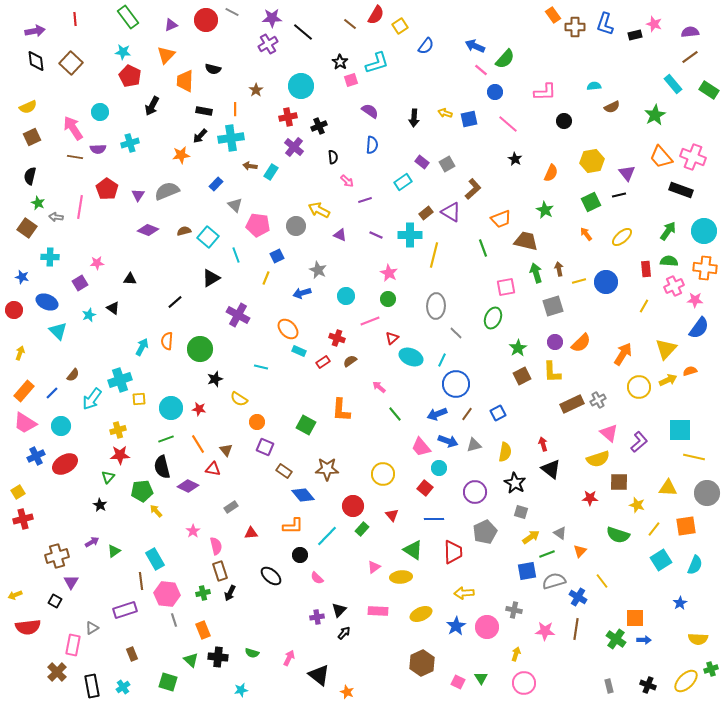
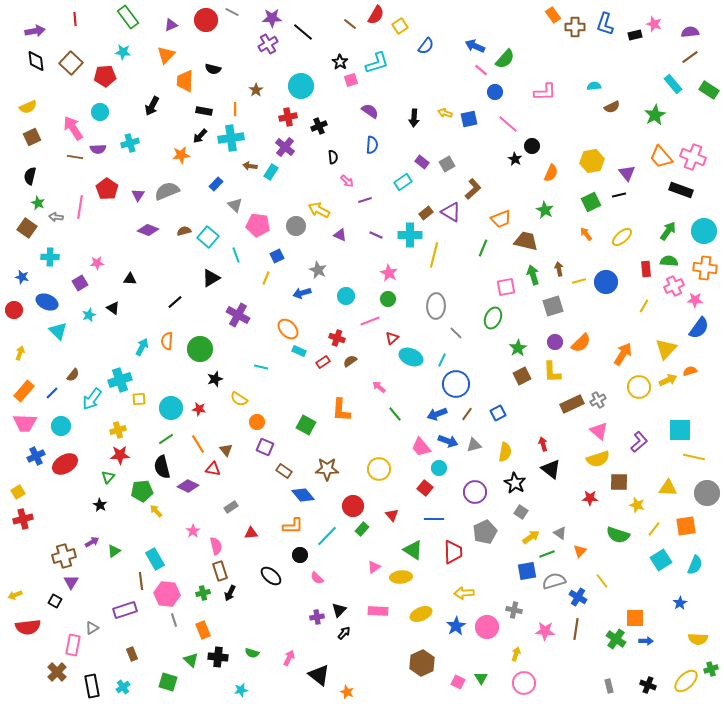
red pentagon at (130, 76): moved 25 px left; rotated 30 degrees counterclockwise
black circle at (564, 121): moved 32 px left, 25 px down
purple cross at (294, 147): moved 9 px left
green line at (483, 248): rotated 42 degrees clockwise
green arrow at (536, 273): moved 3 px left, 2 px down
pink trapezoid at (25, 423): rotated 30 degrees counterclockwise
pink triangle at (609, 433): moved 10 px left, 2 px up
green line at (166, 439): rotated 14 degrees counterclockwise
yellow circle at (383, 474): moved 4 px left, 5 px up
gray square at (521, 512): rotated 16 degrees clockwise
brown cross at (57, 556): moved 7 px right
blue arrow at (644, 640): moved 2 px right, 1 px down
